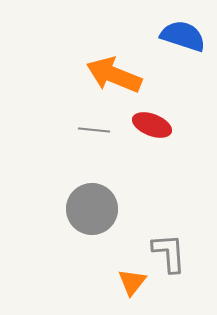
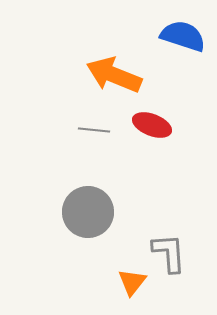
gray circle: moved 4 px left, 3 px down
